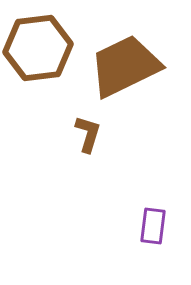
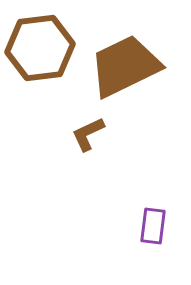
brown hexagon: moved 2 px right
brown L-shape: rotated 132 degrees counterclockwise
